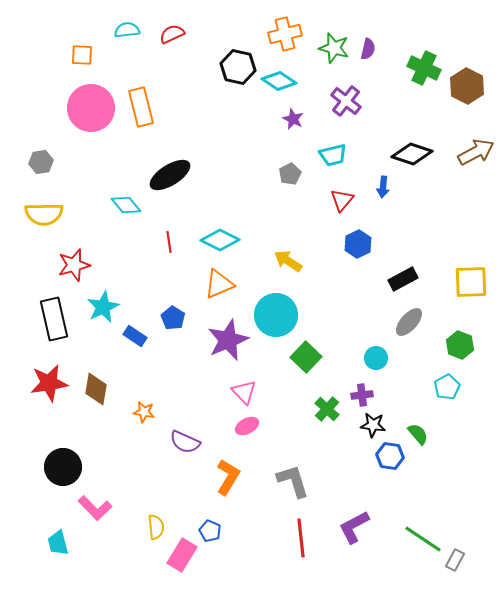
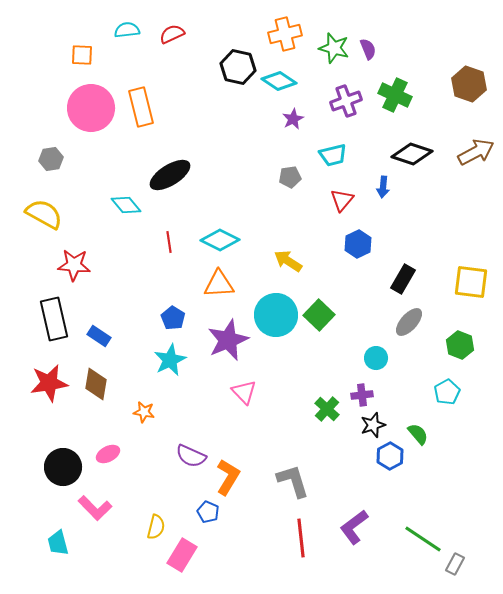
purple semicircle at (368, 49): rotated 35 degrees counterclockwise
green cross at (424, 68): moved 29 px left, 27 px down
brown hexagon at (467, 86): moved 2 px right, 2 px up; rotated 8 degrees counterclockwise
purple cross at (346, 101): rotated 32 degrees clockwise
purple star at (293, 119): rotated 20 degrees clockwise
gray hexagon at (41, 162): moved 10 px right, 3 px up
gray pentagon at (290, 174): moved 3 px down; rotated 20 degrees clockwise
yellow semicircle at (44, 214): rotated 150 degrees counterclockwise
red star at (74, 265): rotated 20 degrees clockwise
black rectangle at (403, 279): rotated 32 degrees counterclockwise
yellow square at (471, 282): rotated 9 degrees clockwise
orange triangle at (219, 284): rotated 20 degrees clockwise
cyan star at (103, 307): moved 67 px right, 53 px down
blue rectangle at (135, 336): moved 36 px left
green square at (306, 357): moved 13 px right, 42 px up
cyan pentagon at (447, 387): moved 5 px down
brown diamond at (96, 389): moved 5 px up
black star at (373, 425): rotated 25 degrees counterclockwise
pink ellipse at (247, 426): moved 139 px left, 28 px down
purple semicircle at (185, 442): moved 6 px right, 14 px down
blue hexagon at (390, 456): rotated 24 degrees clockwise
yellow semicircle at (156, 527): rotated 20 degrees clockwise
purple L-shape at (354, 527): rotated 9 degrees counterclockwise
blue pentagon at (210, 531): moved 2 px left, 19 px up
gray rectangle at (455, 560): moved 4 px down
